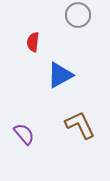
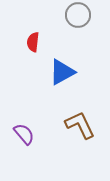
blue triangle: moved 2 px right, 3 px up
